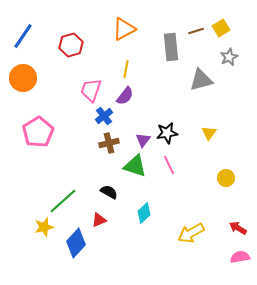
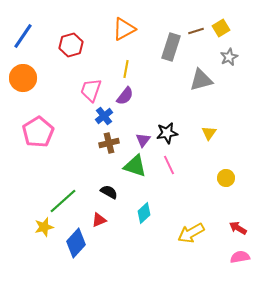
gray rectangle: rotated 24 degrees clockwise
